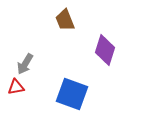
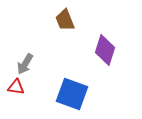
red triangle: rotated 18 degrees clockwise
